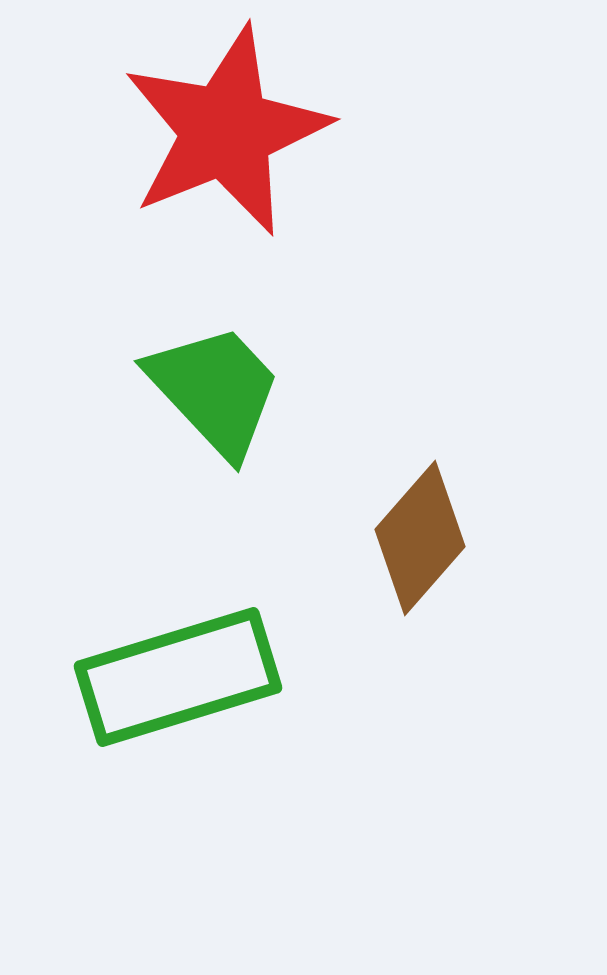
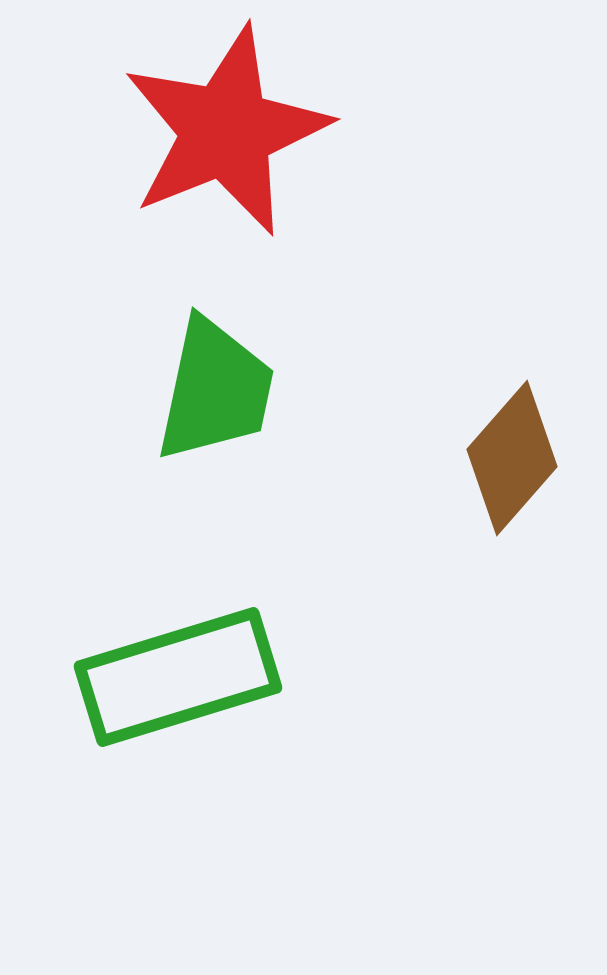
green trapezoid: rotated 55 degrees clockwise
brown diamond: moved 92 px right, 80 px up
